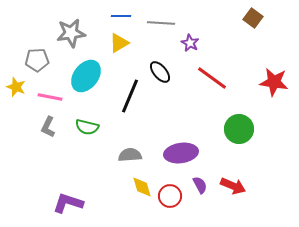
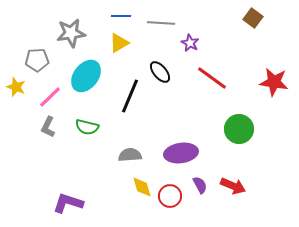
pink line: rotated 55 degrees counterclockwise
